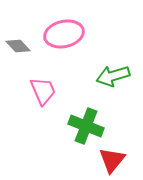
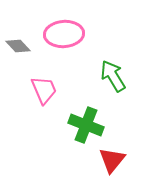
pink ellipse: rotated 9 degrees clockwise
green arrow: rotated 76 degrees clockwise
pink trapezoid: moved 1 px right, 1 px up
green cross: moved 1 px up
